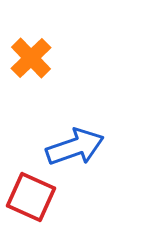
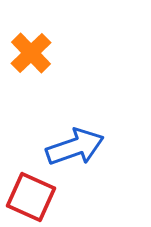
orange cross: moved 5 px up
